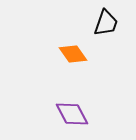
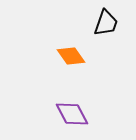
orange diamond: moved 2 px left, 2 px down
